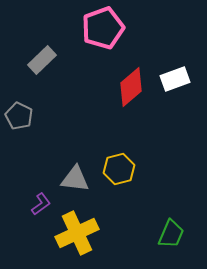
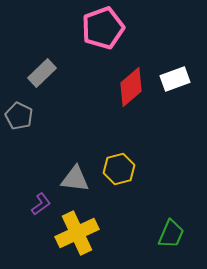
gray rectangle: moved 13 px down
